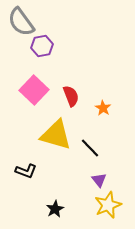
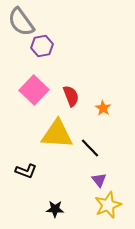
yellow triangle: moved 1 px right, 1 px up; rotated 12 degrees counterclockwise
black star: rotated 30 degrees clockwise
